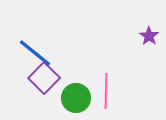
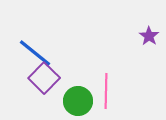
green circle: moved 2 px right, 3 px down
